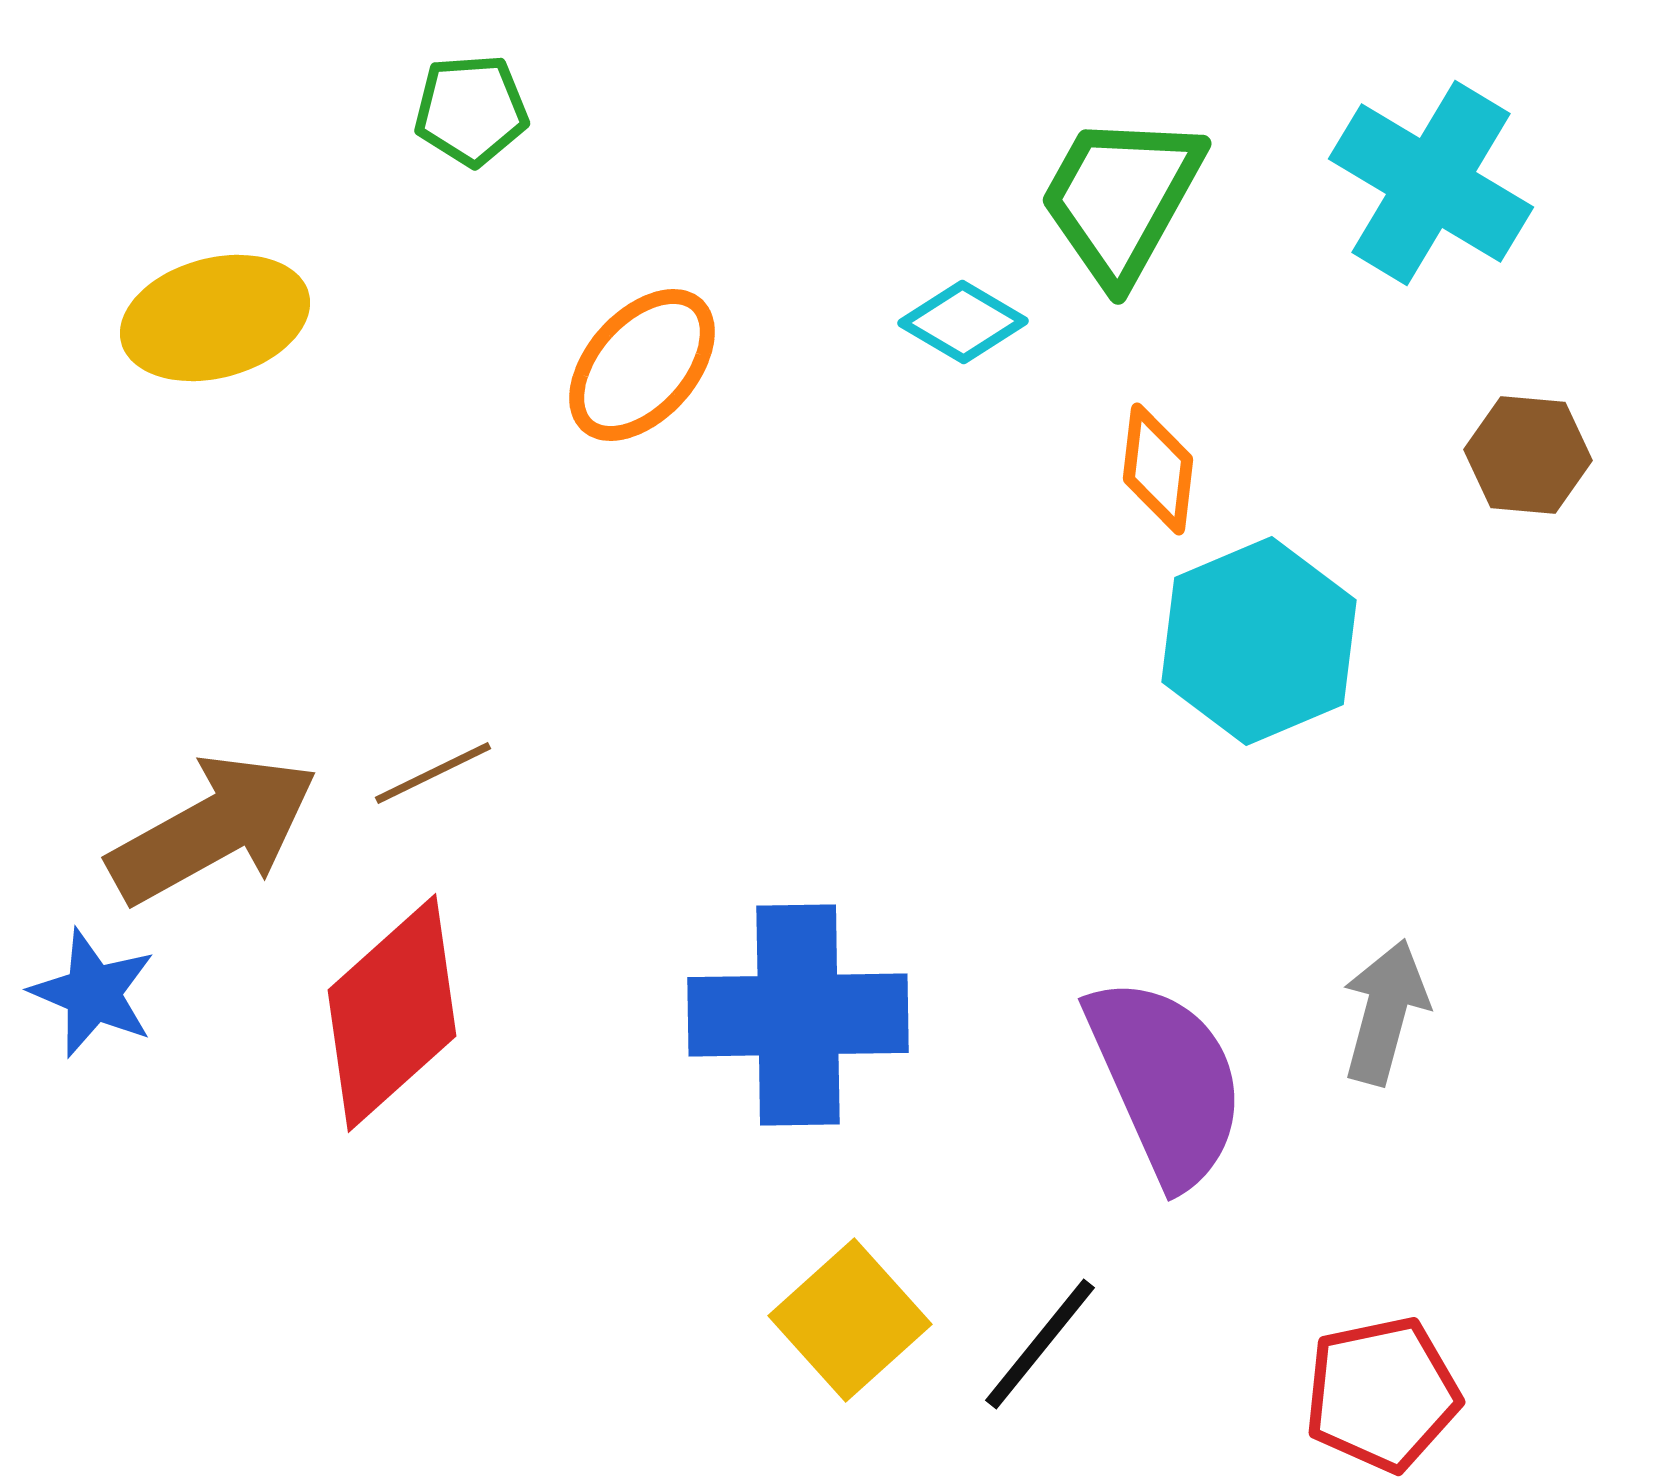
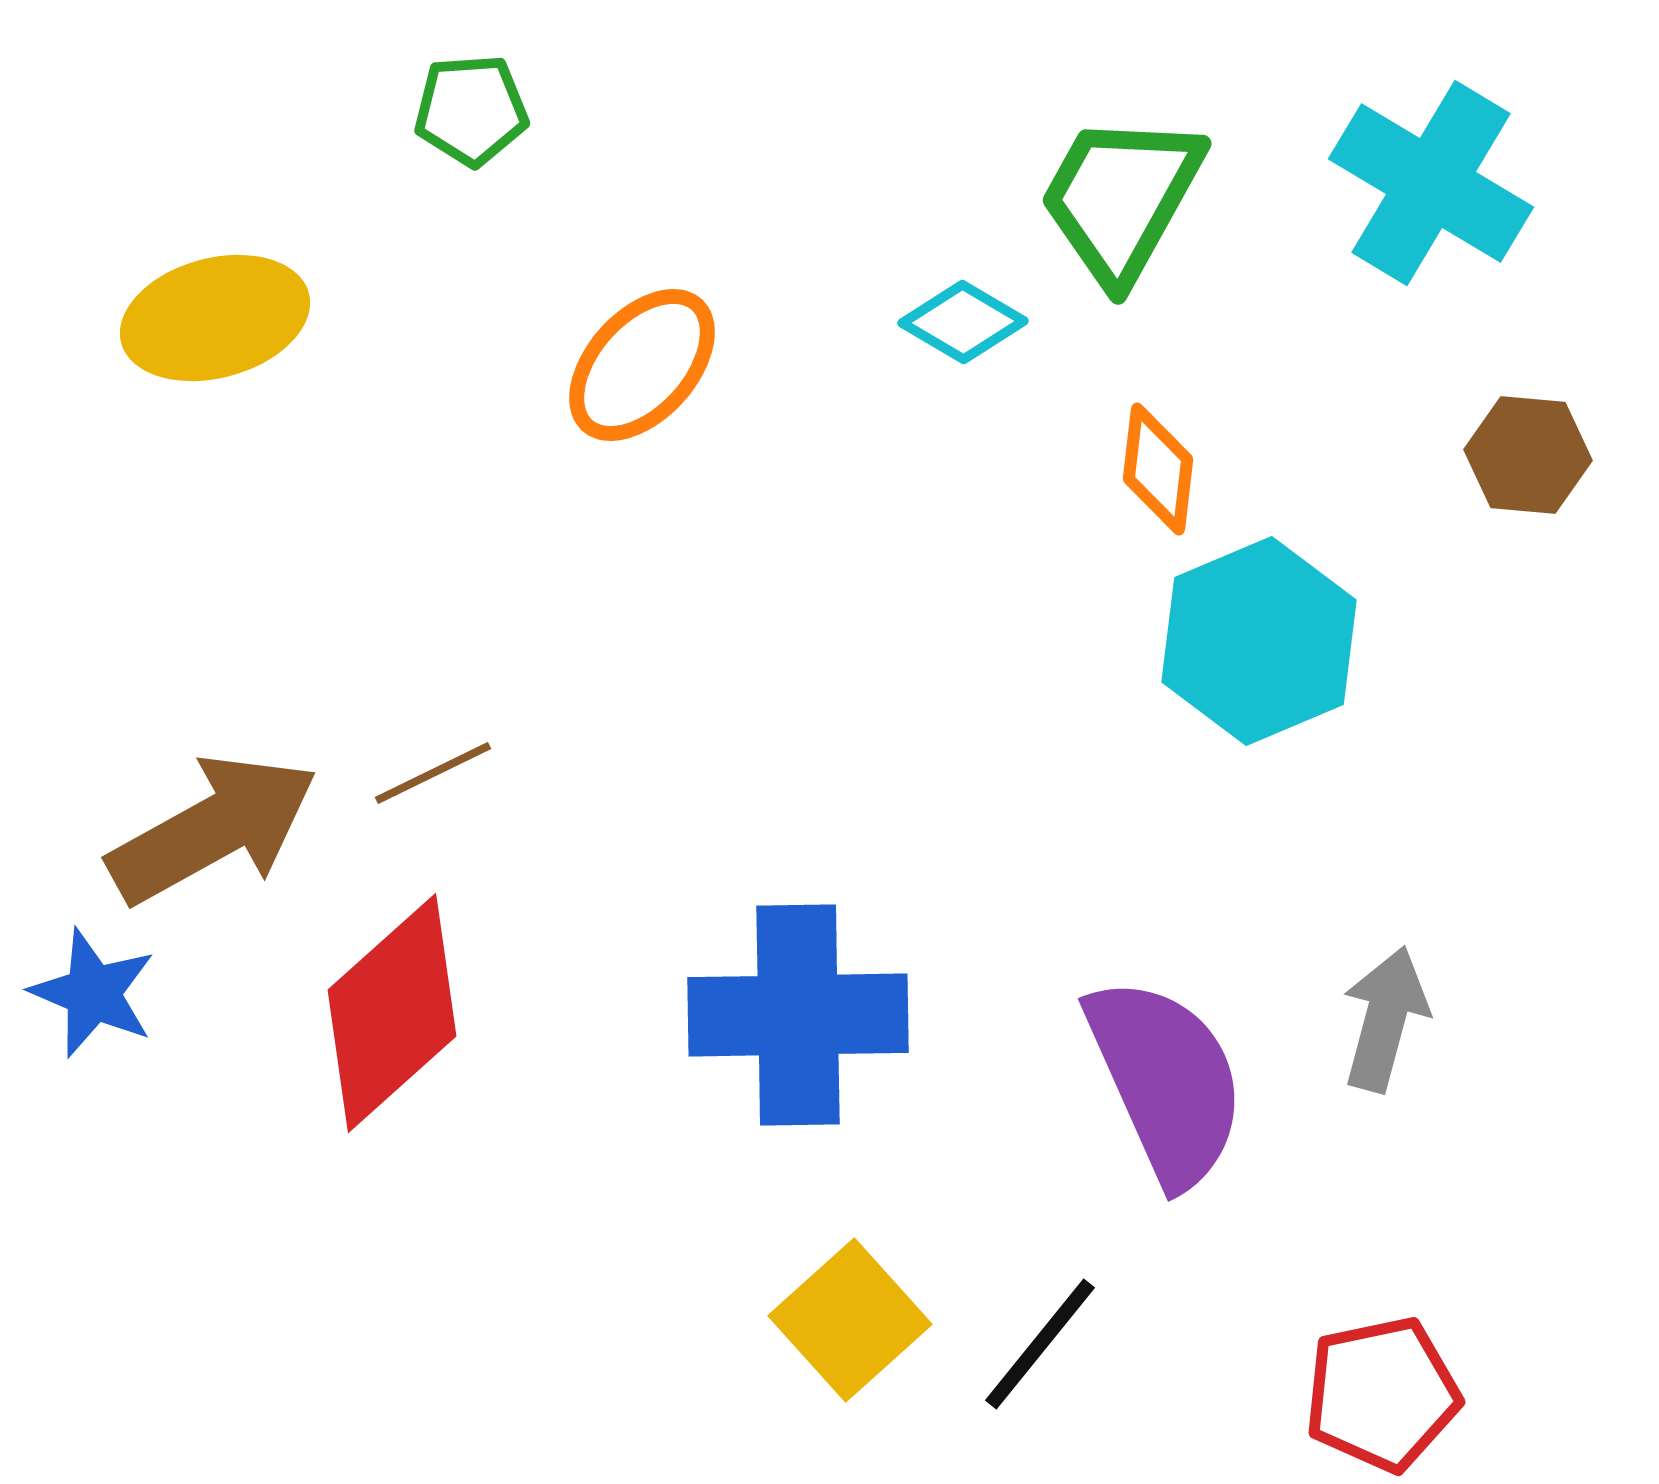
gray arrow: moved 7 px down
